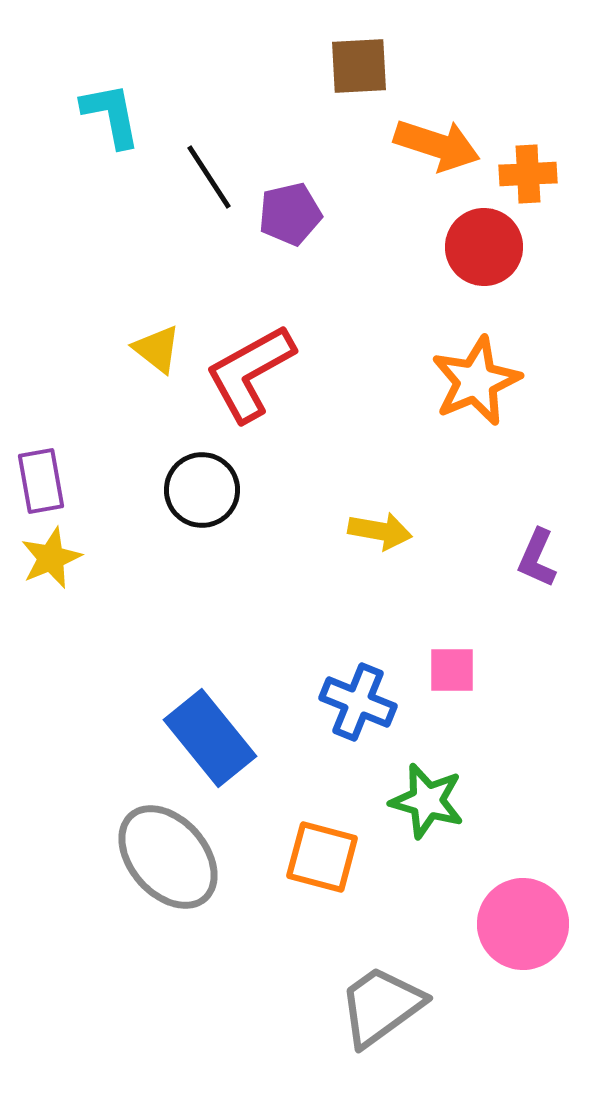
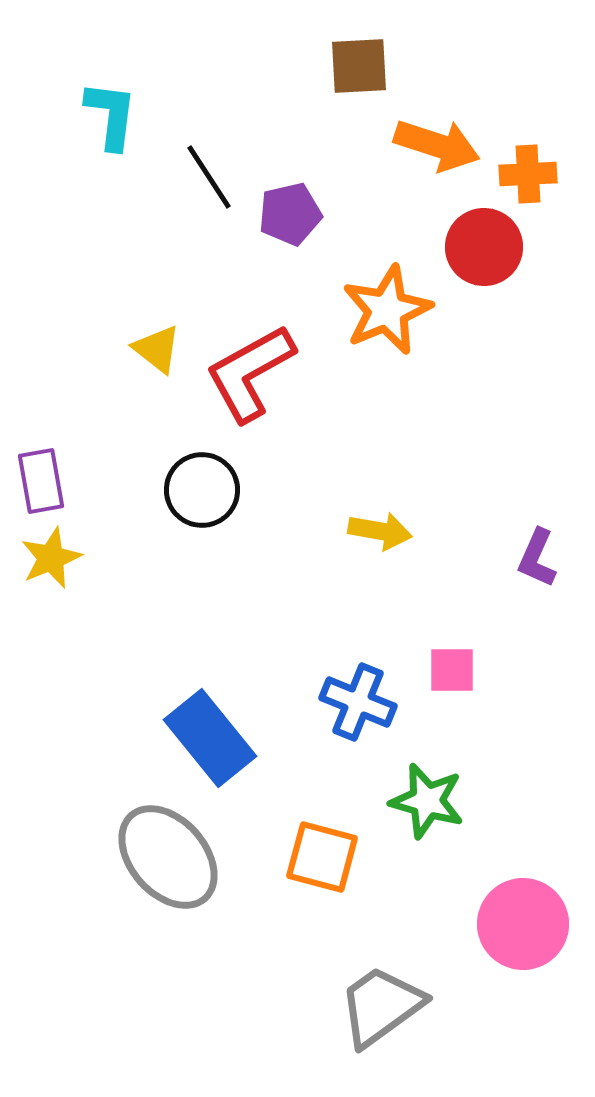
cyan L-shape: rotated 18 degrees clockwise
orange star: moved 89 px left, 71 px up
